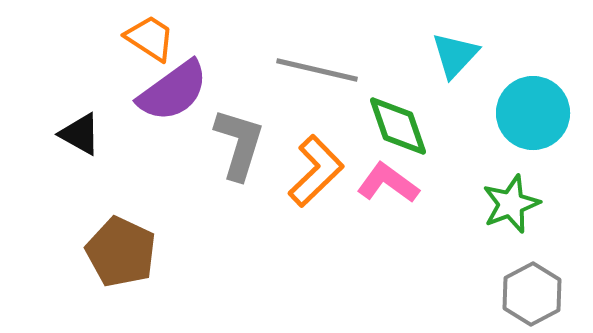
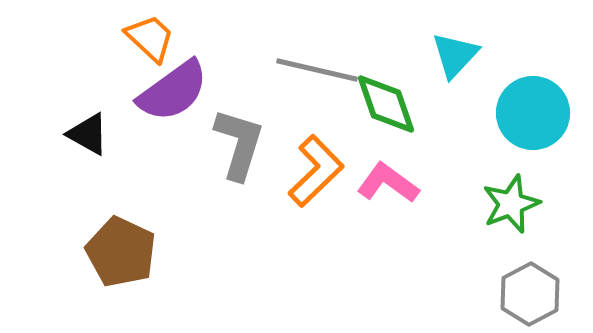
orange trapezoid: rotated 10 degrees clockwise
green diamond: moved 12 px left, 22 px up
black triangle: moved 8 px right
gray hexagon: moved 2 px left
